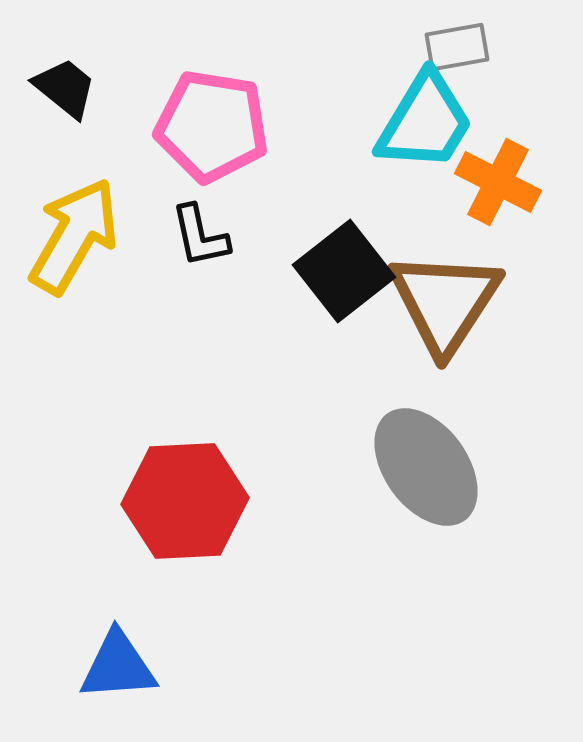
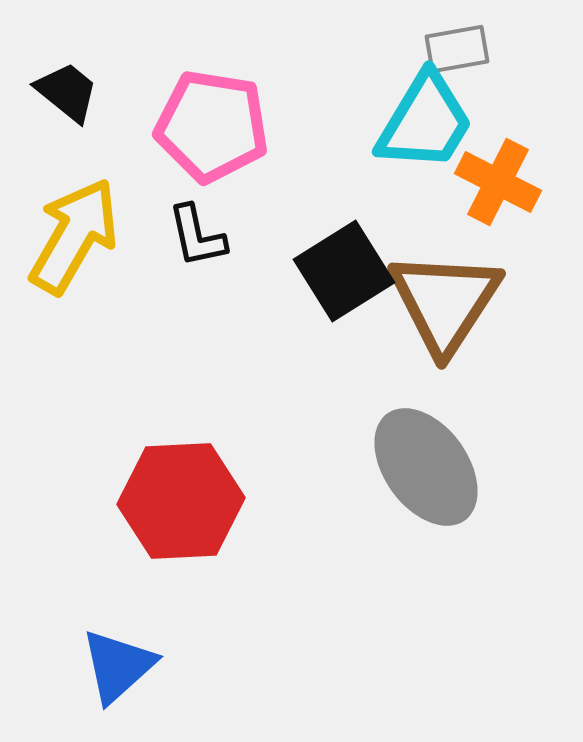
gray rectangle: moved 2 px down
black trapezoid: moved 2 px right, 4 px down
black L-shape: moved 3 px left
black square: rotated 6 degrees clockwise
red hexagon: moved 4 px left
blue triangle: rotated 38 degrees counterclockwise
